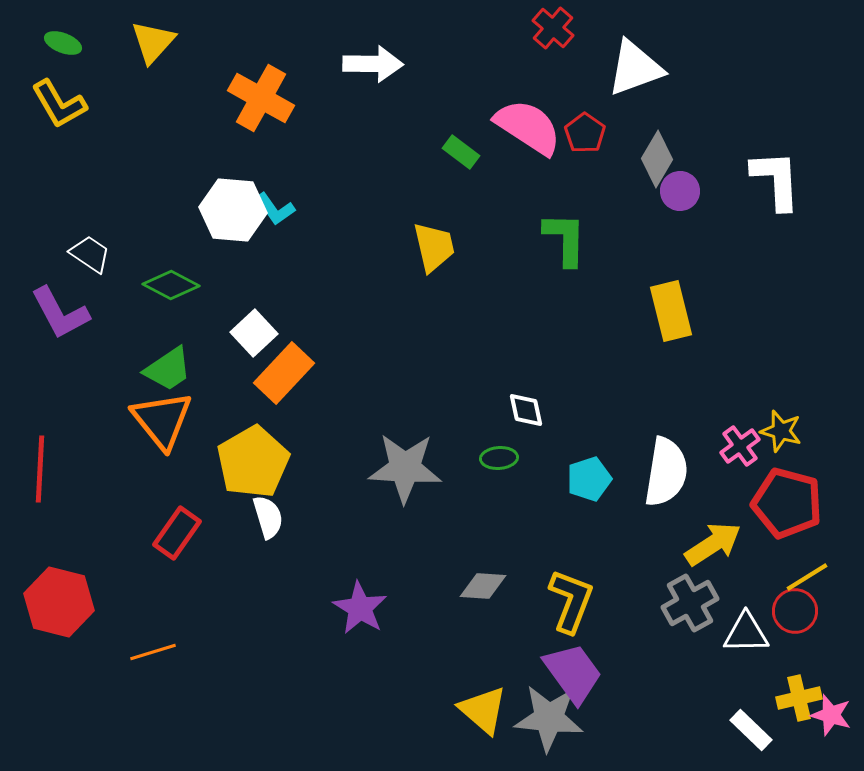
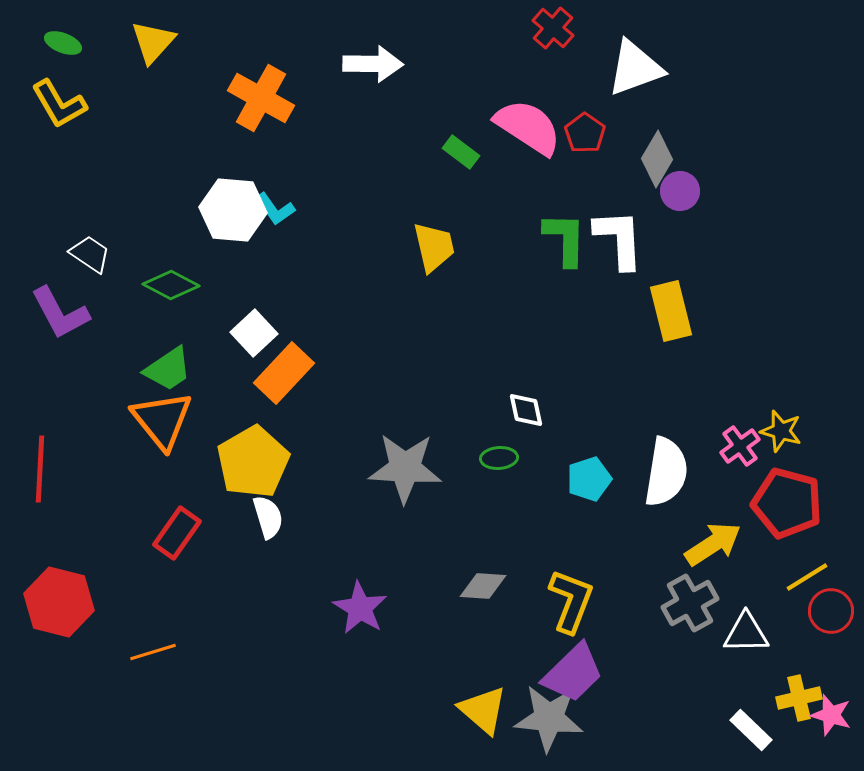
white L-shape at (776, 180): moved 157 px left, 59 px down
red circle at (795, 611): moved 36 px right
purple trapezoid at (573, 673): rotated 82 degrees clockwise
